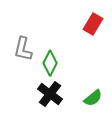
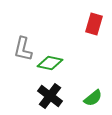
red rectangle: moved 1 px right; rotated 15 degrees counterclockwise
green diamond: rotated 75 degrees clockwise
black cross: moved 2 px down
